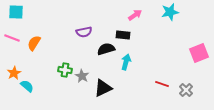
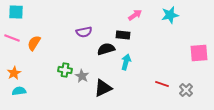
cyan star: moved 3 px down
pink square: rotated 18 degrees clockwise
cyan semicircle: moved 8 px left, 5 px down; rotated 48 degrees counterclockwise
